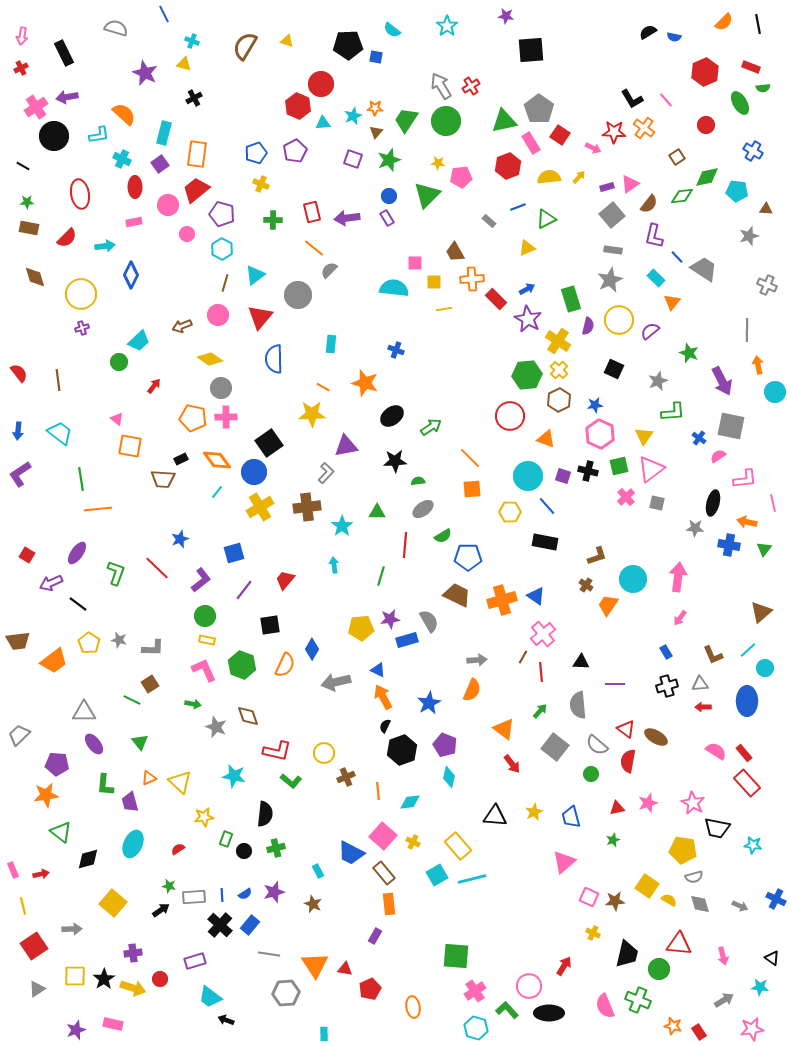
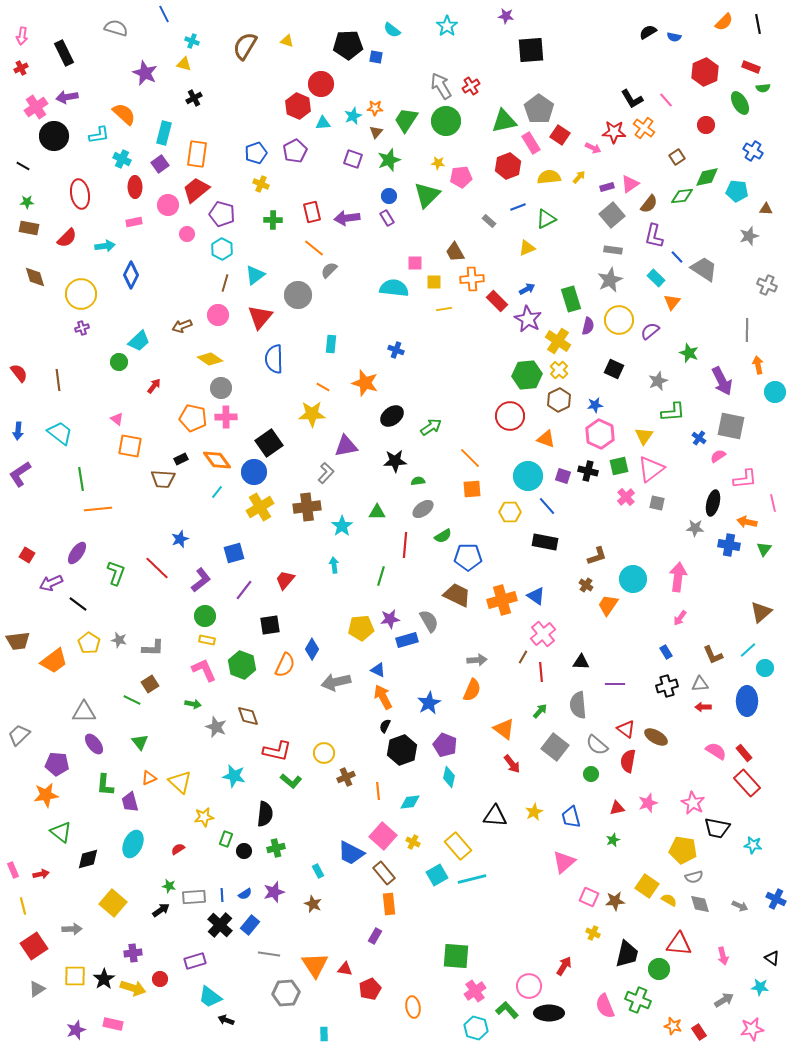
red rectangle at (496, 299): moved 1 px right, 2 px down
